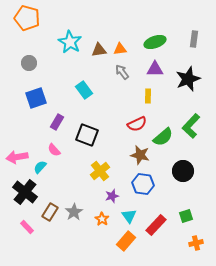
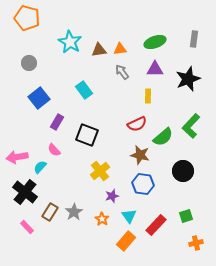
blue square: moved 3 px right; rotated 20 degrees counterclockwise
